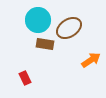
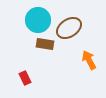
orange arrow: moved 2 px left; rotated 84 degrees counterclockwise
